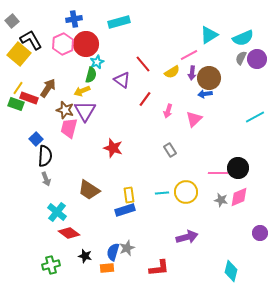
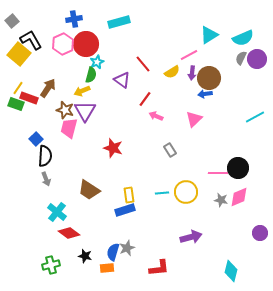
pink arrow at (168, 111): moved 12 px left, 5 px down; rotated 96 degrees clockwise
purple arrow at (187, 237): moved 4 px right
